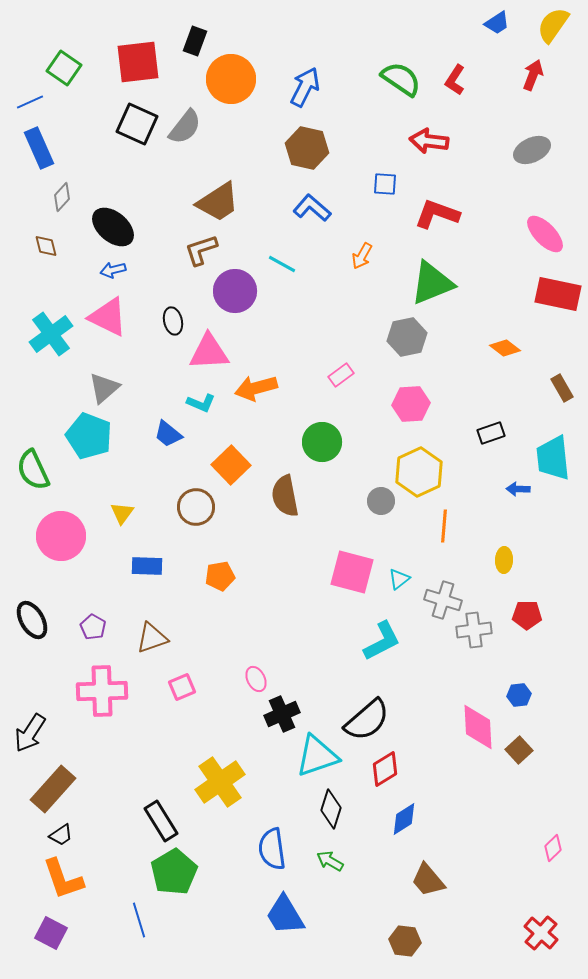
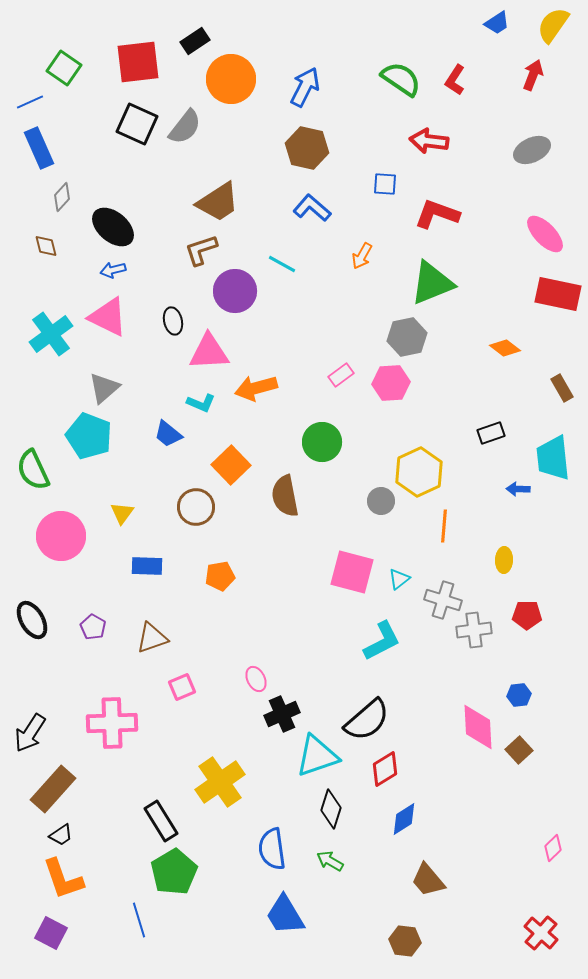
black rectangle at (195, 41): rotated 36 degrees clockwise
pink hexagon at (411, 404): moved 20 px left, 21 px up
pink cross at (102, 691): moved 10 px right, 32 px down
